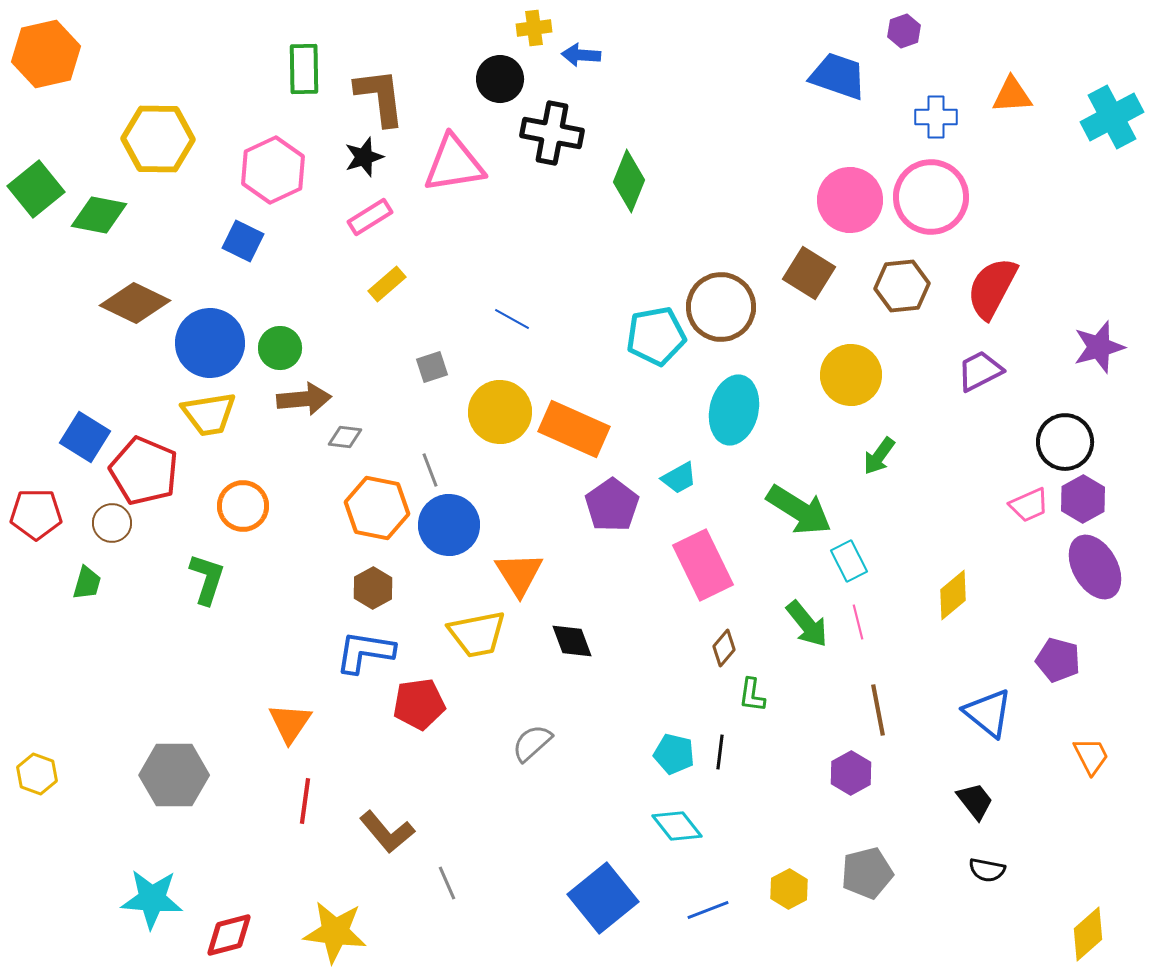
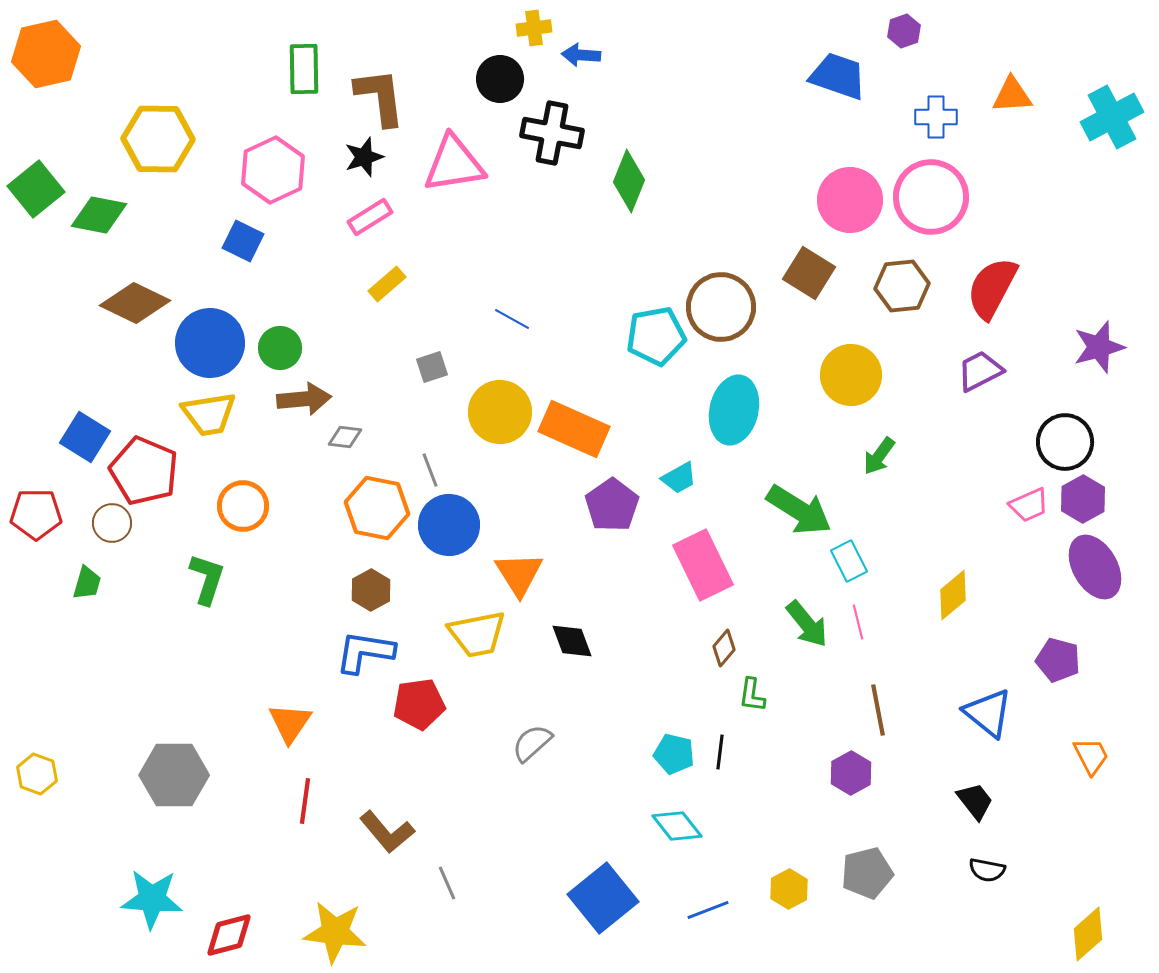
brown hexagon at (373, 588): moved 2 px left, 2 px down
